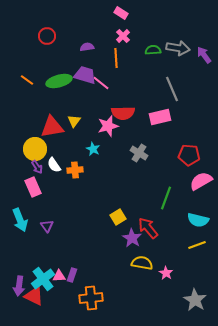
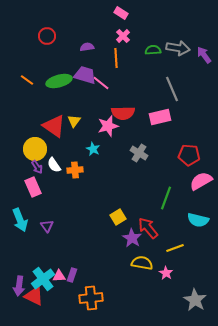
red triangle at (52, 127): moved 2 px right, 1 px up; rotated 45 degrees clockwise
yellow line at (197, 245): moved 22 px left, 3 px down
